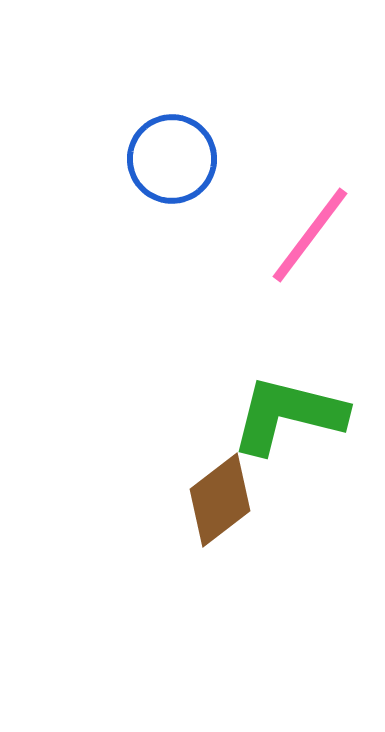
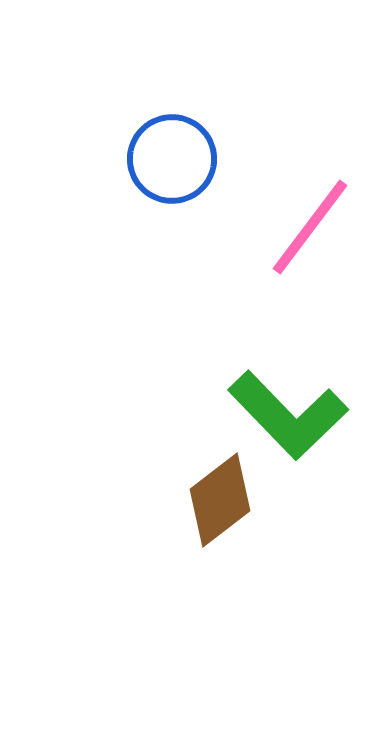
pink line: moved 8 px up
green L-shape: rotated 148 degrees counterclockwise
